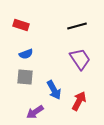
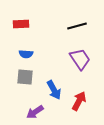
red rectangle: moved 1 px up; rotated 21 degrees counterclockwise
blue semicircle: rotated 24 degrees clockwise
